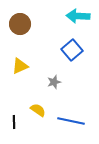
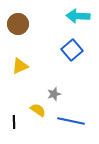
brown circle: moved 2 px left
gray star: moved 12 px down
